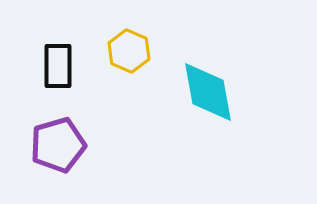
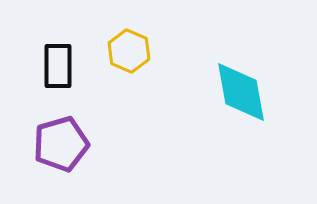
cyan diamond: moved 33 px right
purple pentagon: moved 3 px right, 1 px up
